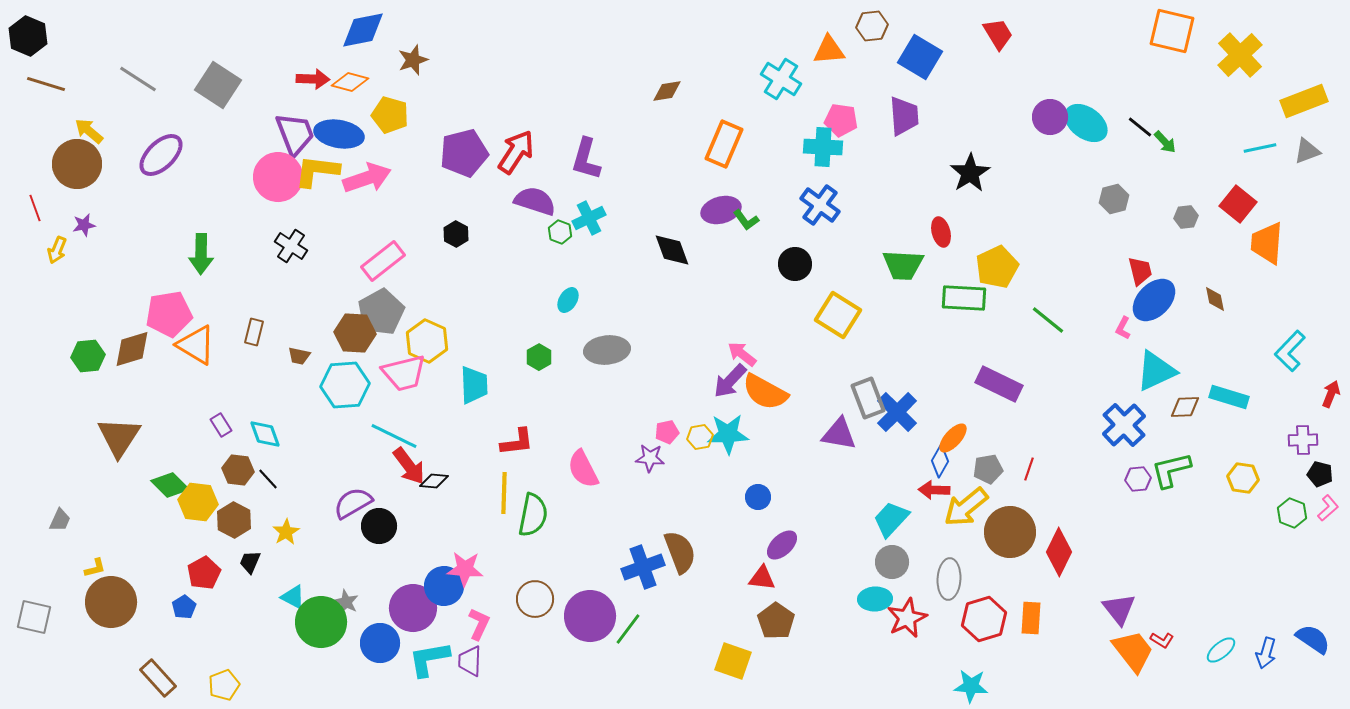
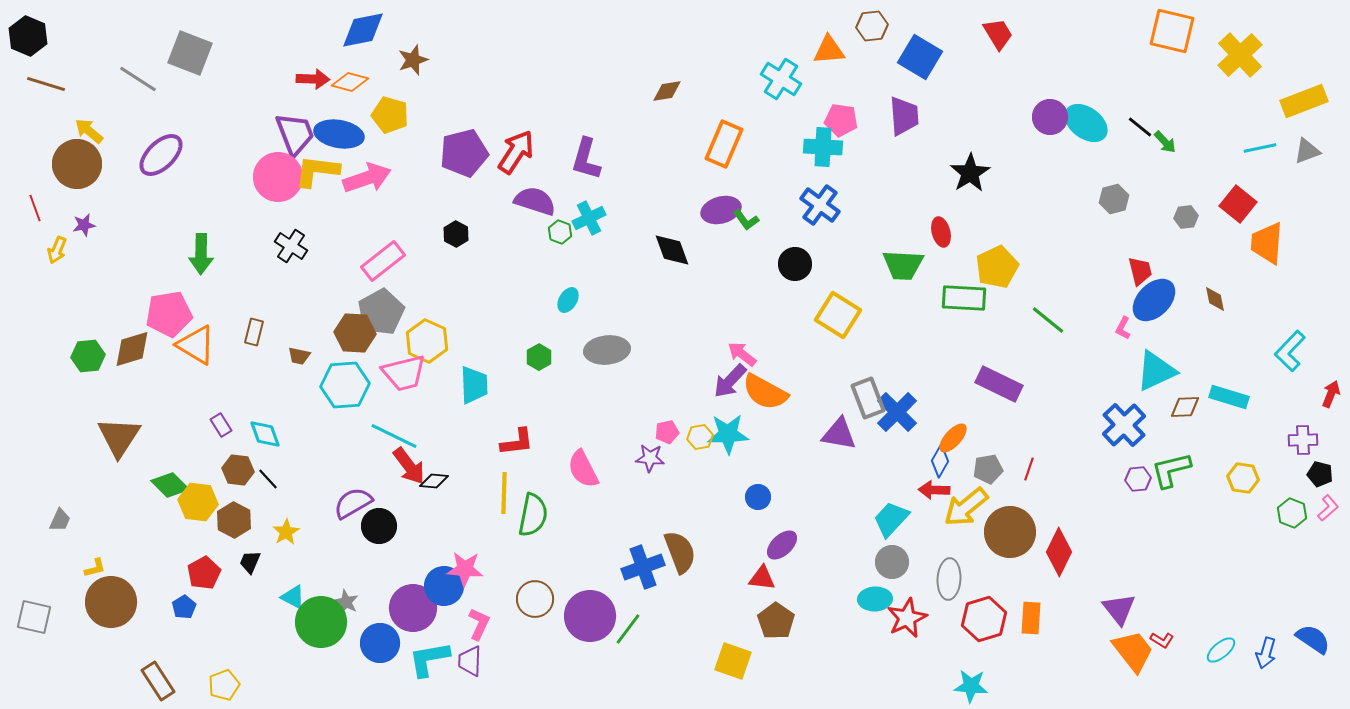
gray square at (218, 85): moved 28 px left, 32 px up; rotated 12 degrees counterclockwise
brown rectangle at (158, 678): moved 3 px down; rotated 9 degrees clockwise
